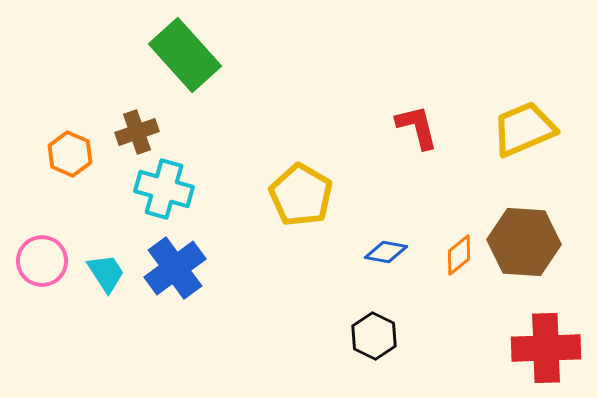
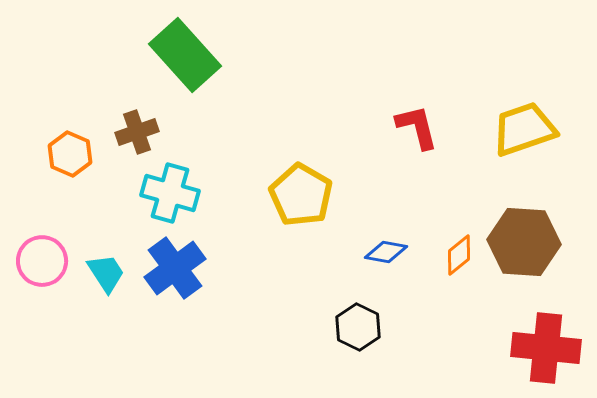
yellow trapezoid: rotated 4 degrees clockwise
cyan cross: moved 6 px right, 4 px down
black hexagon: moved 16 px left, 9 px up
red cross: rotated 8 degrees clockwise
